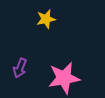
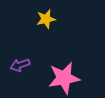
purple arrow: moved 3 px up; rotated 48 degrees clockwise
